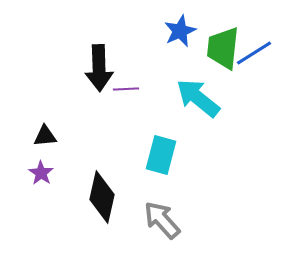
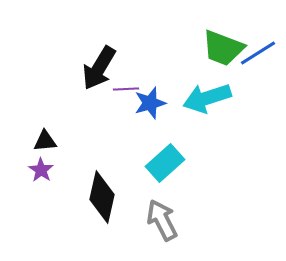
blue star: moved 30 px left, 72 px down; rotated 8 degrees clockwise
green trapezoid: rotated 75 degrees counterclockwise
blue line: moved 4 px right
black arrow: rotated 33 degrees clockwise
cyan arrow: moved 9 px right; rotated 57 degrees counterclockwise
black triangle: moved 5 px down
cyan rectangle: moved 4 px right, 8 px down; rotated 33 degrees clockwise
purple star: moved 3 px up
gray arrow: rotated 15 degrees clockwise
